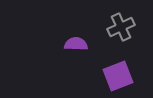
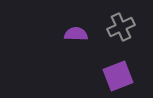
purple semicircle: moved 10 px up
